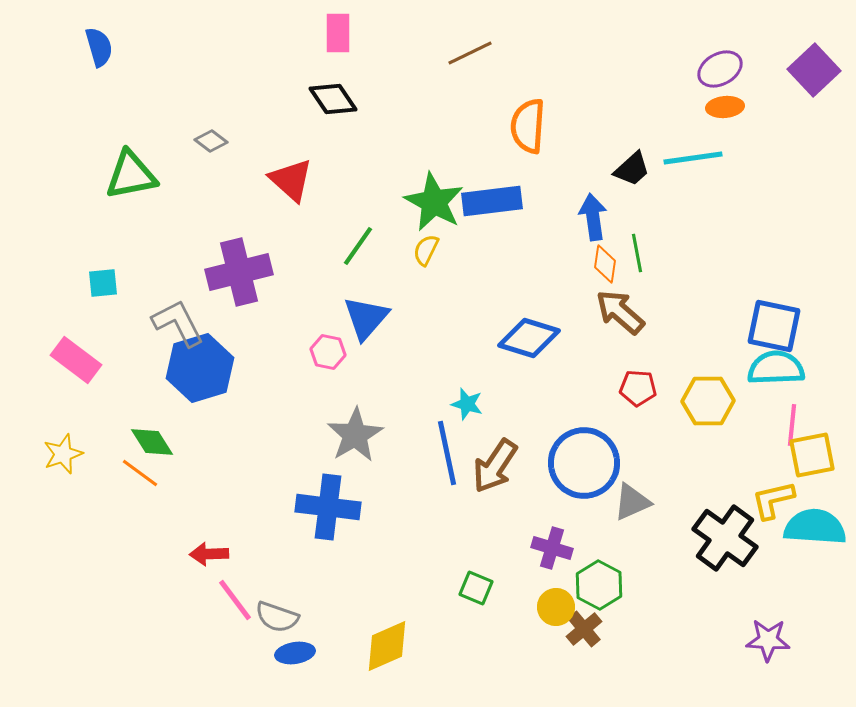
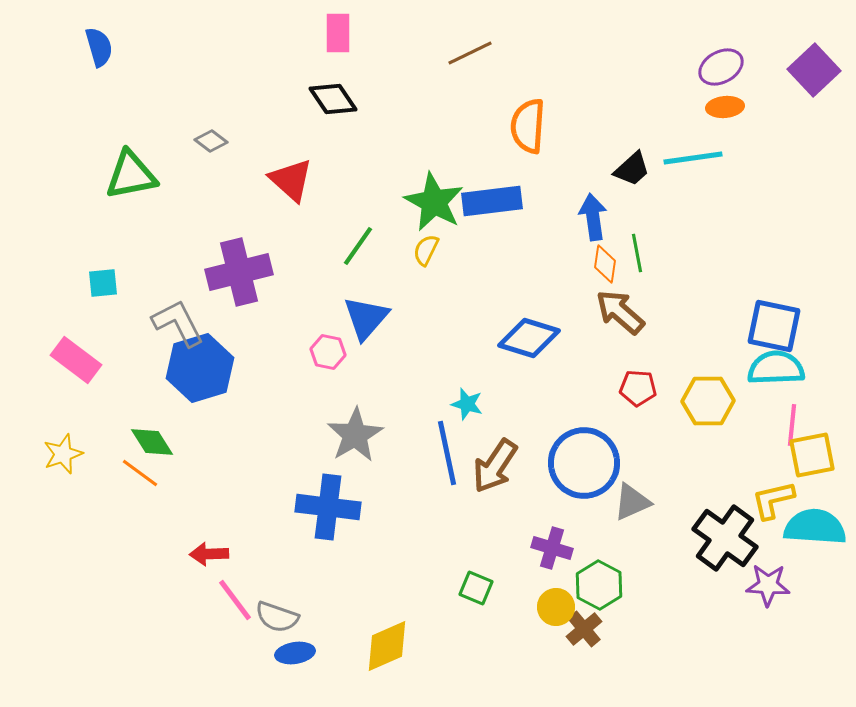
purple ellipse at (720, 69): moved 1 px right, 2 px up
purple star at (768, 640): moved 55 px up
